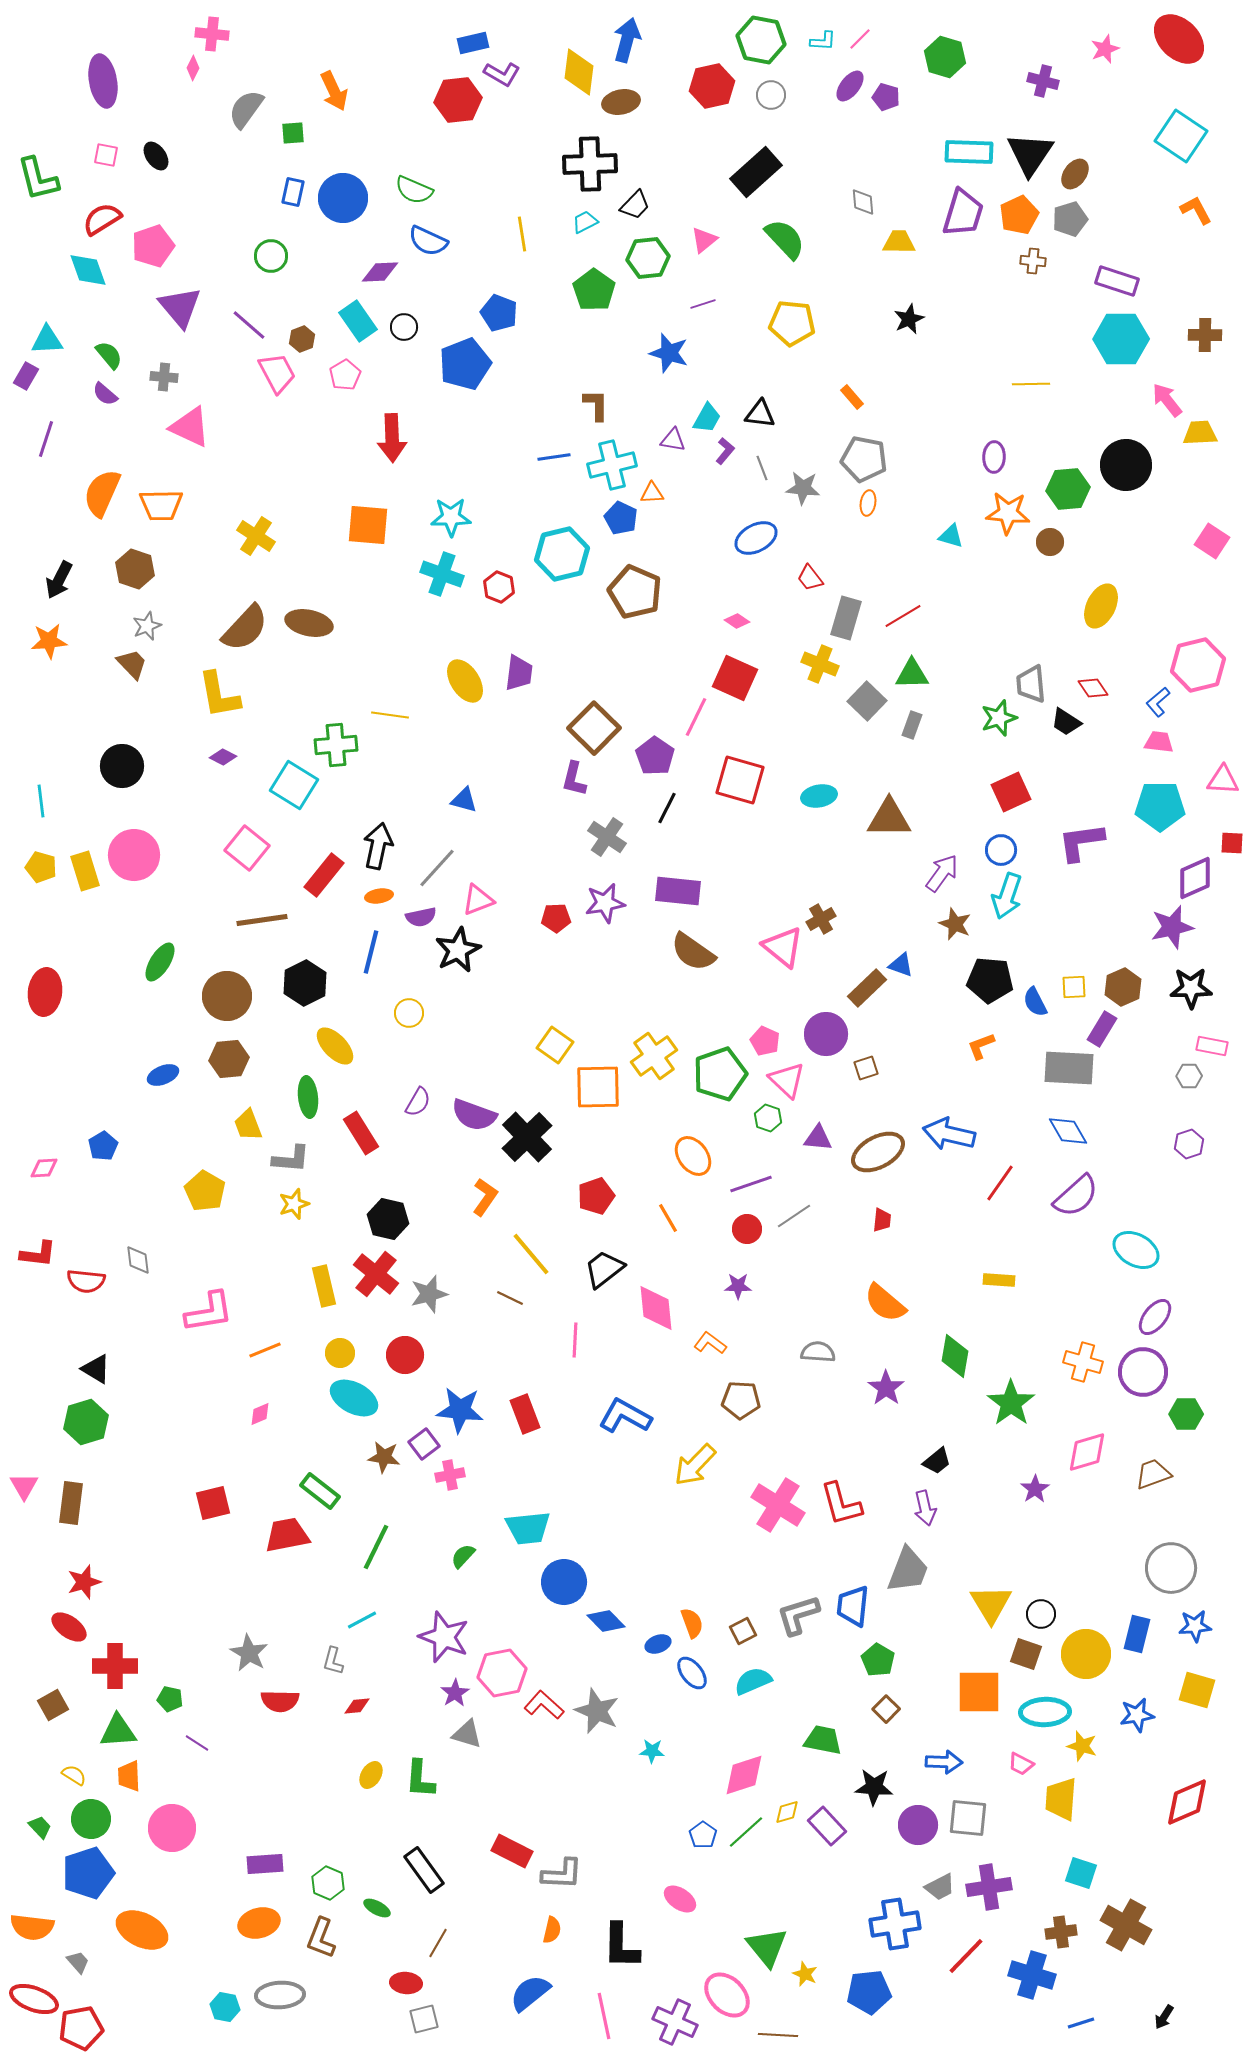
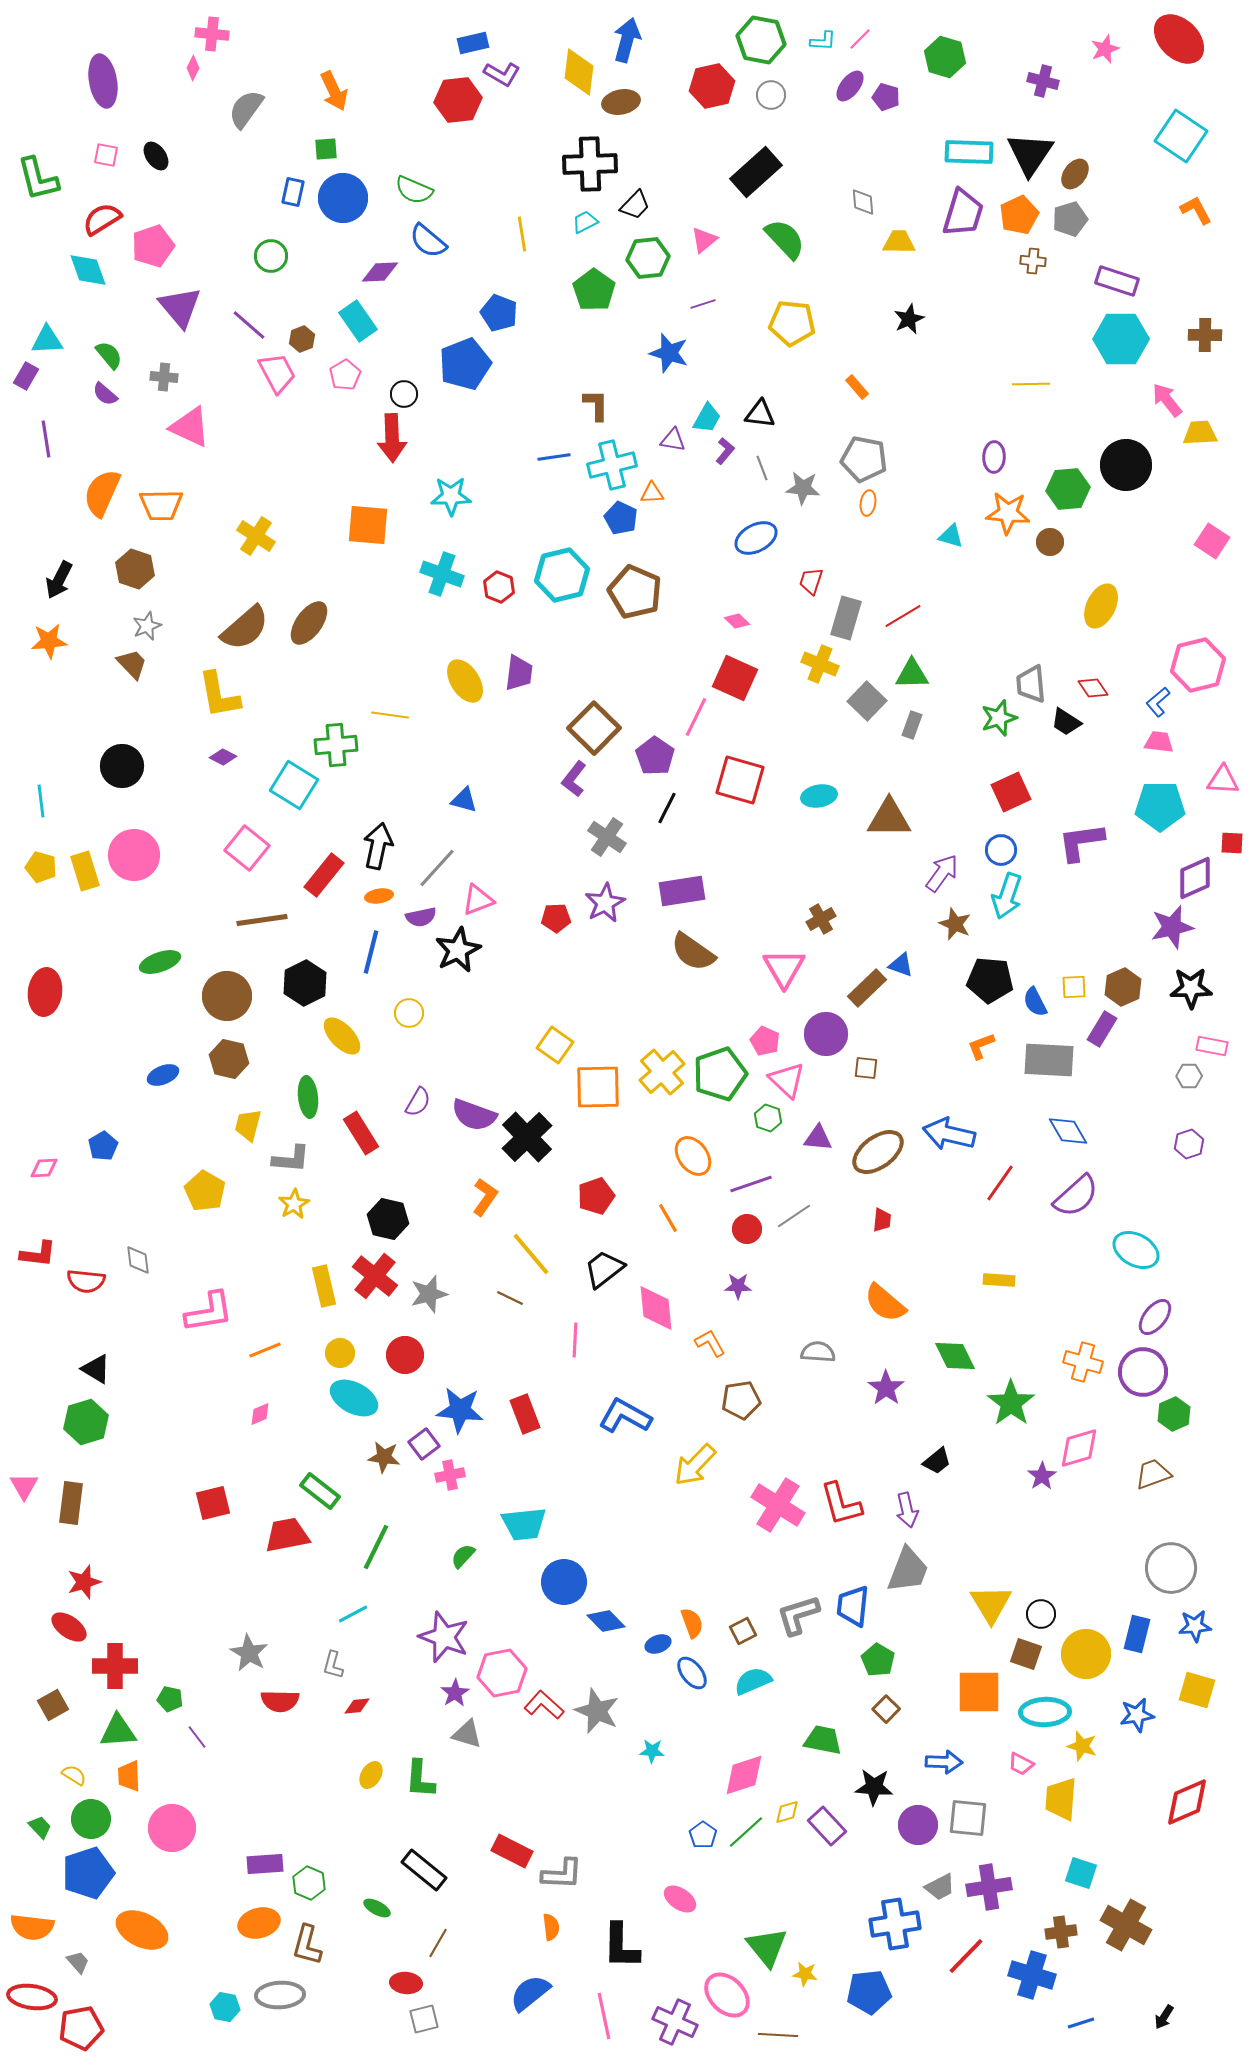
green square at (293, 133): moved 33 px right, 16 px down
blue semicircle at (428, 241): rotated 15 degrees clockwise
black circle at (404, 327): moved 67 px down
orange rectangle at (852, 397): moved 5 px right, 10 px up
purple line at (46, 439): rotated 27 degrees counterclockwise
cyan star at (451, 517): moved 21 px up
cyan hexagon at (562, 554): moved 21 px down
red trapezoid at (810, 578): moved 1 px right, 3 px down; rotated 56 degrees clockwise
pink diamond at (737, 621): rotated 10 degrees clockwise
brown ellipse at (309, 623): rotated 66 degrees counterclockwise
brown semicircle at (245, 628): rotated 6 degrees clockwise
purple L-shape at (574, 779): rotated 24 degrees clockwise
purple rectangle at (678, 891): moved 4 px right; rotated 15 degrees counterclockwise
purple star at (605, 903): rotated 18 degrees counterclockwise
pink triangle at (783, 947): moved 1 px right, 21 px down; rotated 21 degrees clockwise
green ellipse at (160, 962): rotated 39 degrees clockwise
yellow ellipse at (335, 1046): moved 7 px right, 10 px up
yellow cross at (654, 1056): moved 8 px right, 16 px down; rotated 6 degrees counterclockwise
brown hexagon at (229, 1059): rotated 18 degrees clockwise
brown square at (866, 1068): rotated 25 degrees clockwise
gray rectangle at (1069, 1068): moved 20 px left, 8 px up
yellow trapezoid at (248, 1125): rotated 36 degrees clockwise
brown ellipse at (878, 1152): rotated 8 degrees counterclockwise
yellow star at (294, 1204): rotated 12 degrees counterclockwise
red cross at (376, 1274): moved 1 px left, 2 px down
orange L-shape at (710, 1343): rotated 24 degrees clockwise
green diamond at (955, 1356): rotated 36 degrees counterclockwise
brown pentagon at (741, 1400): rotated 12 degrees counterclockwise
green hexagon at (1186, 1414): moved 12 px left; rotated 24 degrees counterclockwise
pink diamond at (1087, 1452): moved 8 px left, 4 px up
purple star at (1035, 1489): moved 7 px right, 13 px up
purple arrow at (925, 1508): moved 18 px left, 2 px down
cyan trapezoid at (528, 1528): moved 4 px left, 4 px up
cyan line at (362, 1620): moved 9 px left, 6 px up
gray L-shape at (333, 1661): moved 4 px down
purple line at (197, 1743): moved 6 px up; rotated 20 degrees clockwise
black rectangle at (424, 1870): rotated 15 degrees counterclockwise
green hexagon at (328, 1883): moved 19 px left
orange semicircle at (552, 1930): moved 1 px left, 3 px up; rotated 20 degrees counterclockwise
brown L-shape at (321, 1938): moved 14 px left, 7 px down; rotated 6 degrees counterclockwise
yellow star at (805, 1974): rotated 15 degrees counterclockwise
red ellipse at (34, 1999): moved 2 px left, 2 px up; rotated 12 degrees counterclockwise
